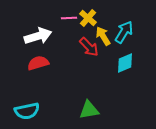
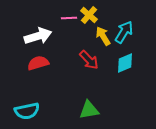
yellow cross: moved 1 px right, 3 px up
red arrow: moved 13 px down
